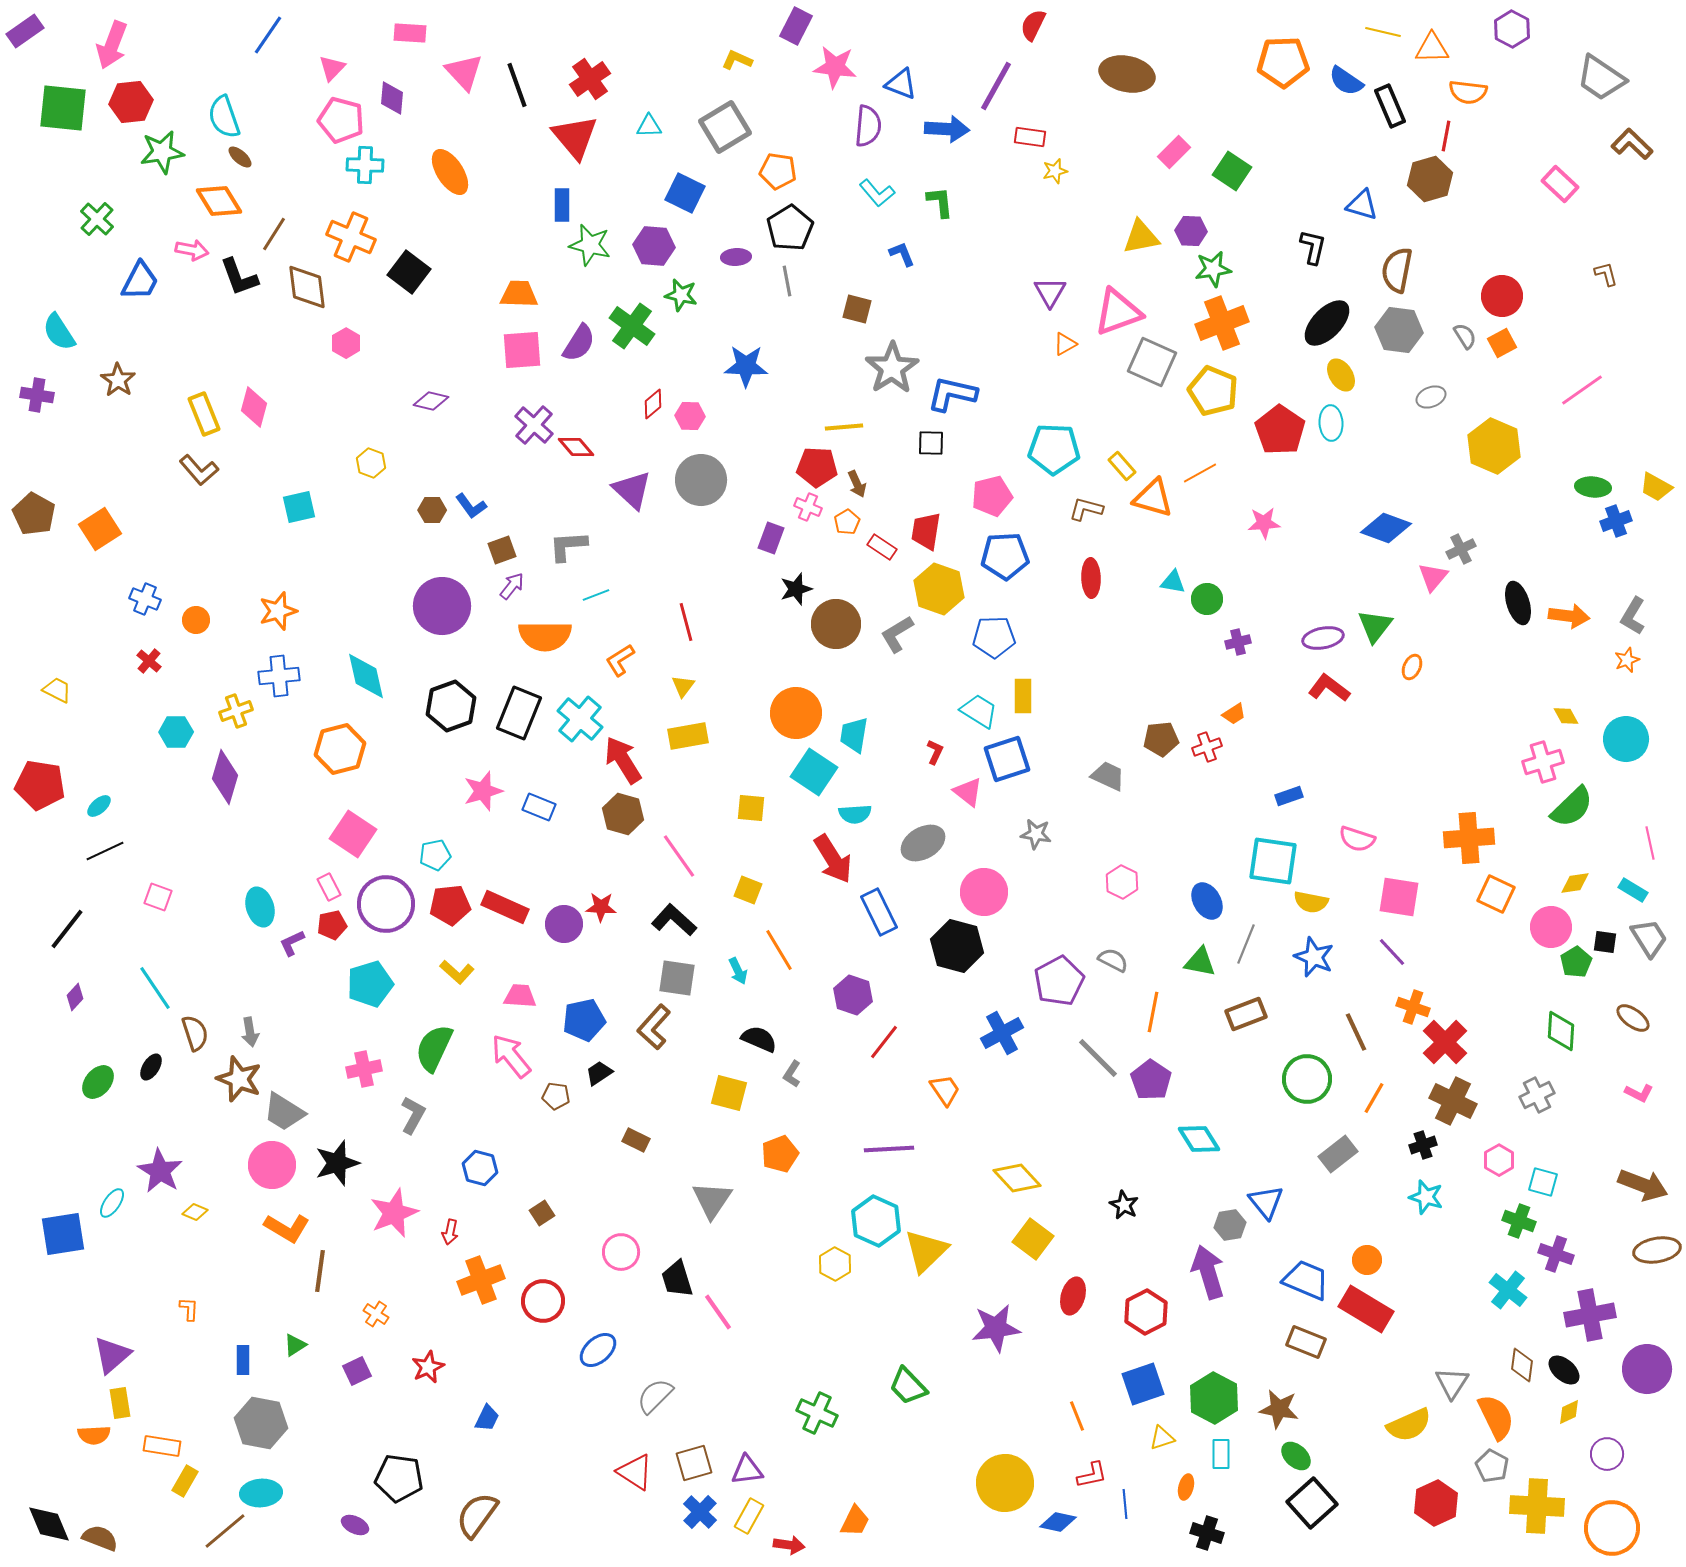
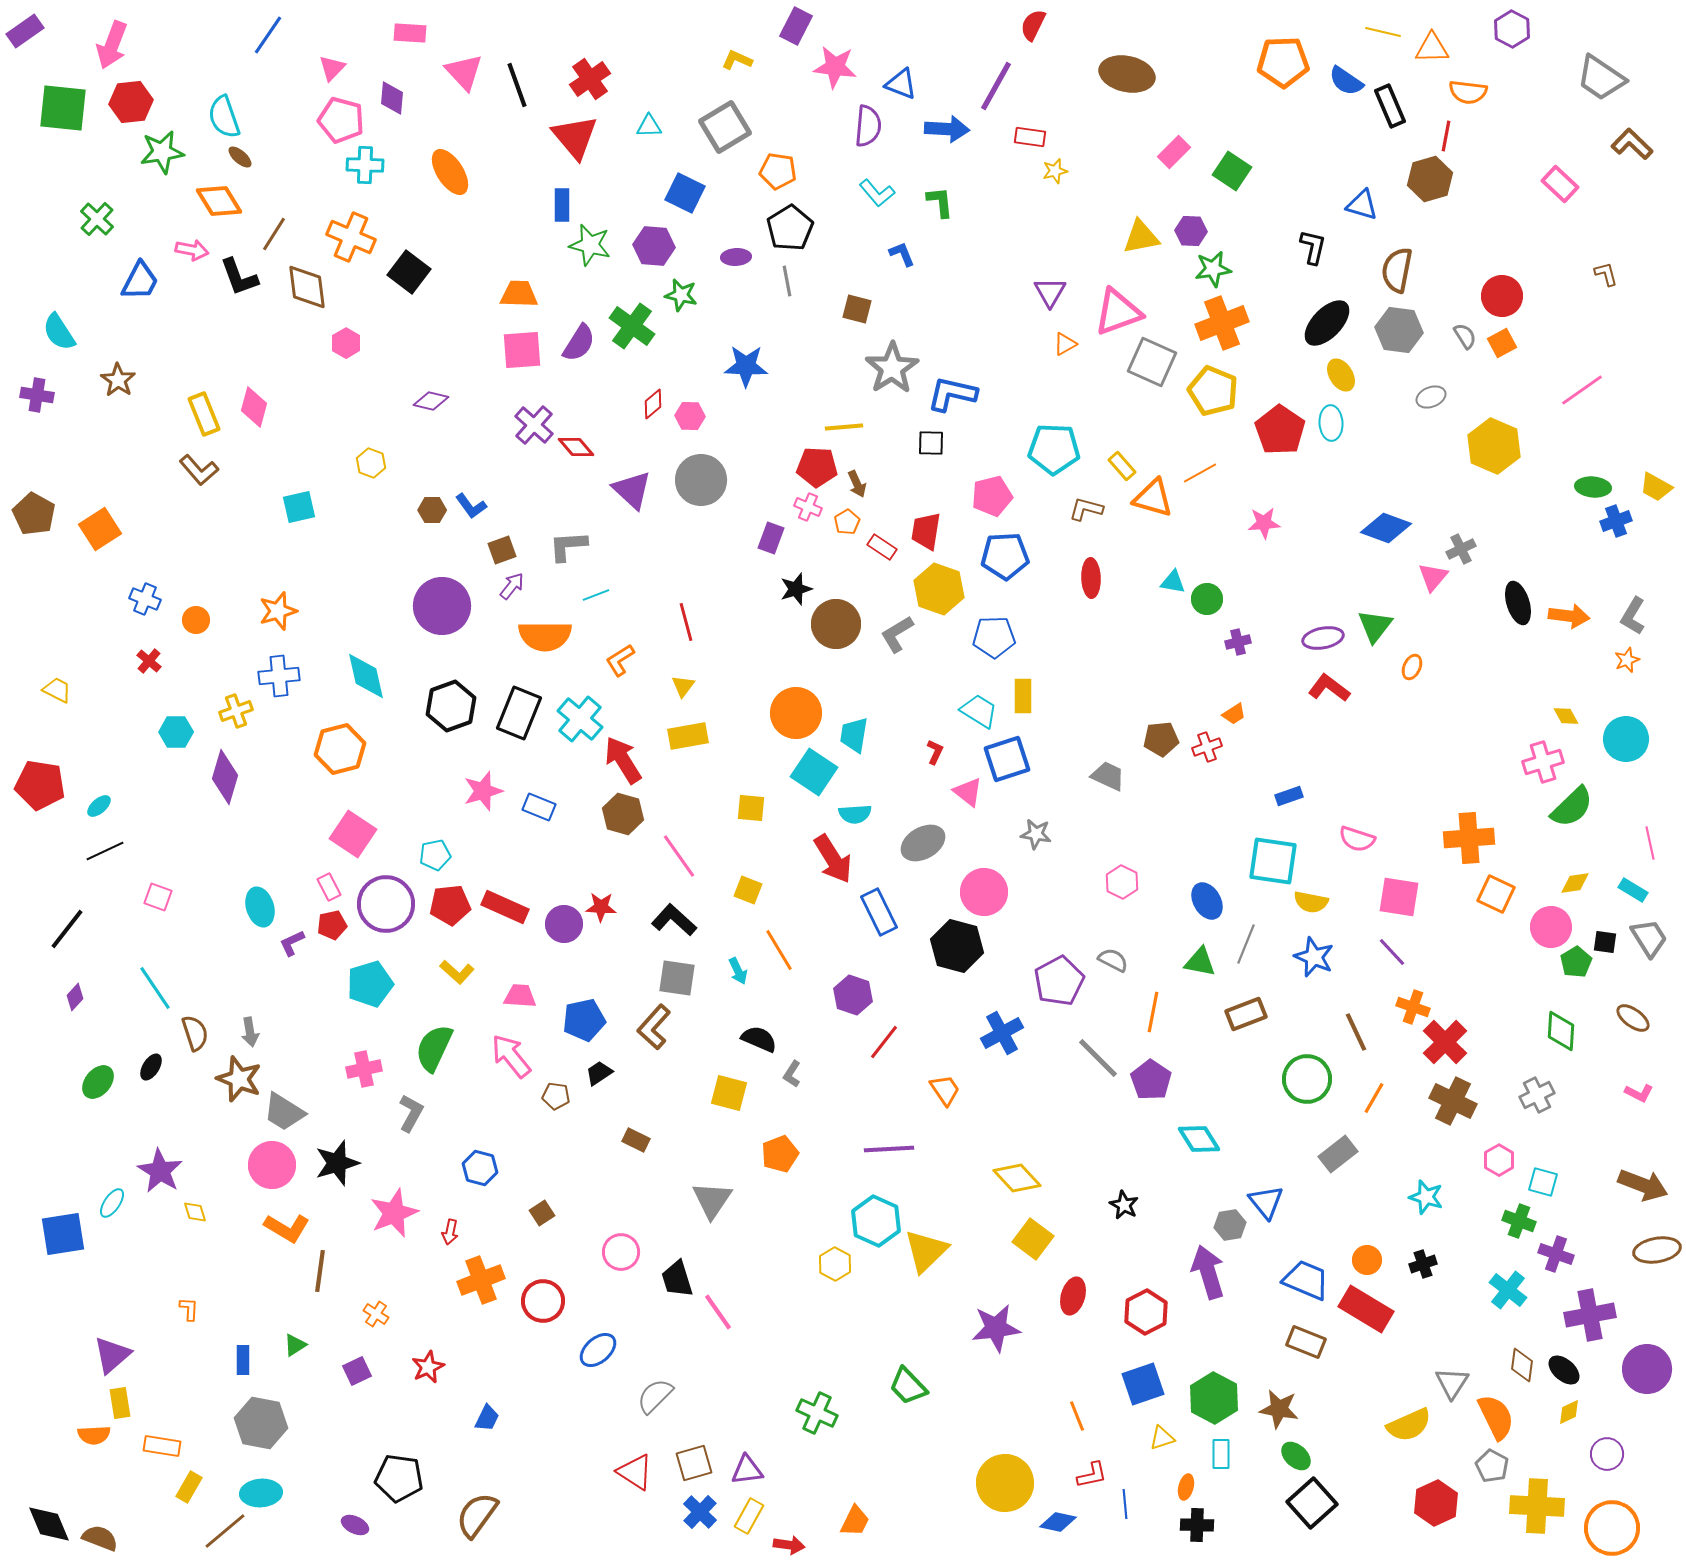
gray L-shape at (413, 1115): moved 2 px left, 2 px up
black cross at (1423, 1145): moved 119 px down
yellow diamond at (195, 1212): rotated 50 degrees clockwise
yellow rectangle at (185, 1481): moved 4 px right, 6 px down
black cross at (1207, 1533): moved 10 px left, 8 px up; rotated 16 degrees counterclockwise
